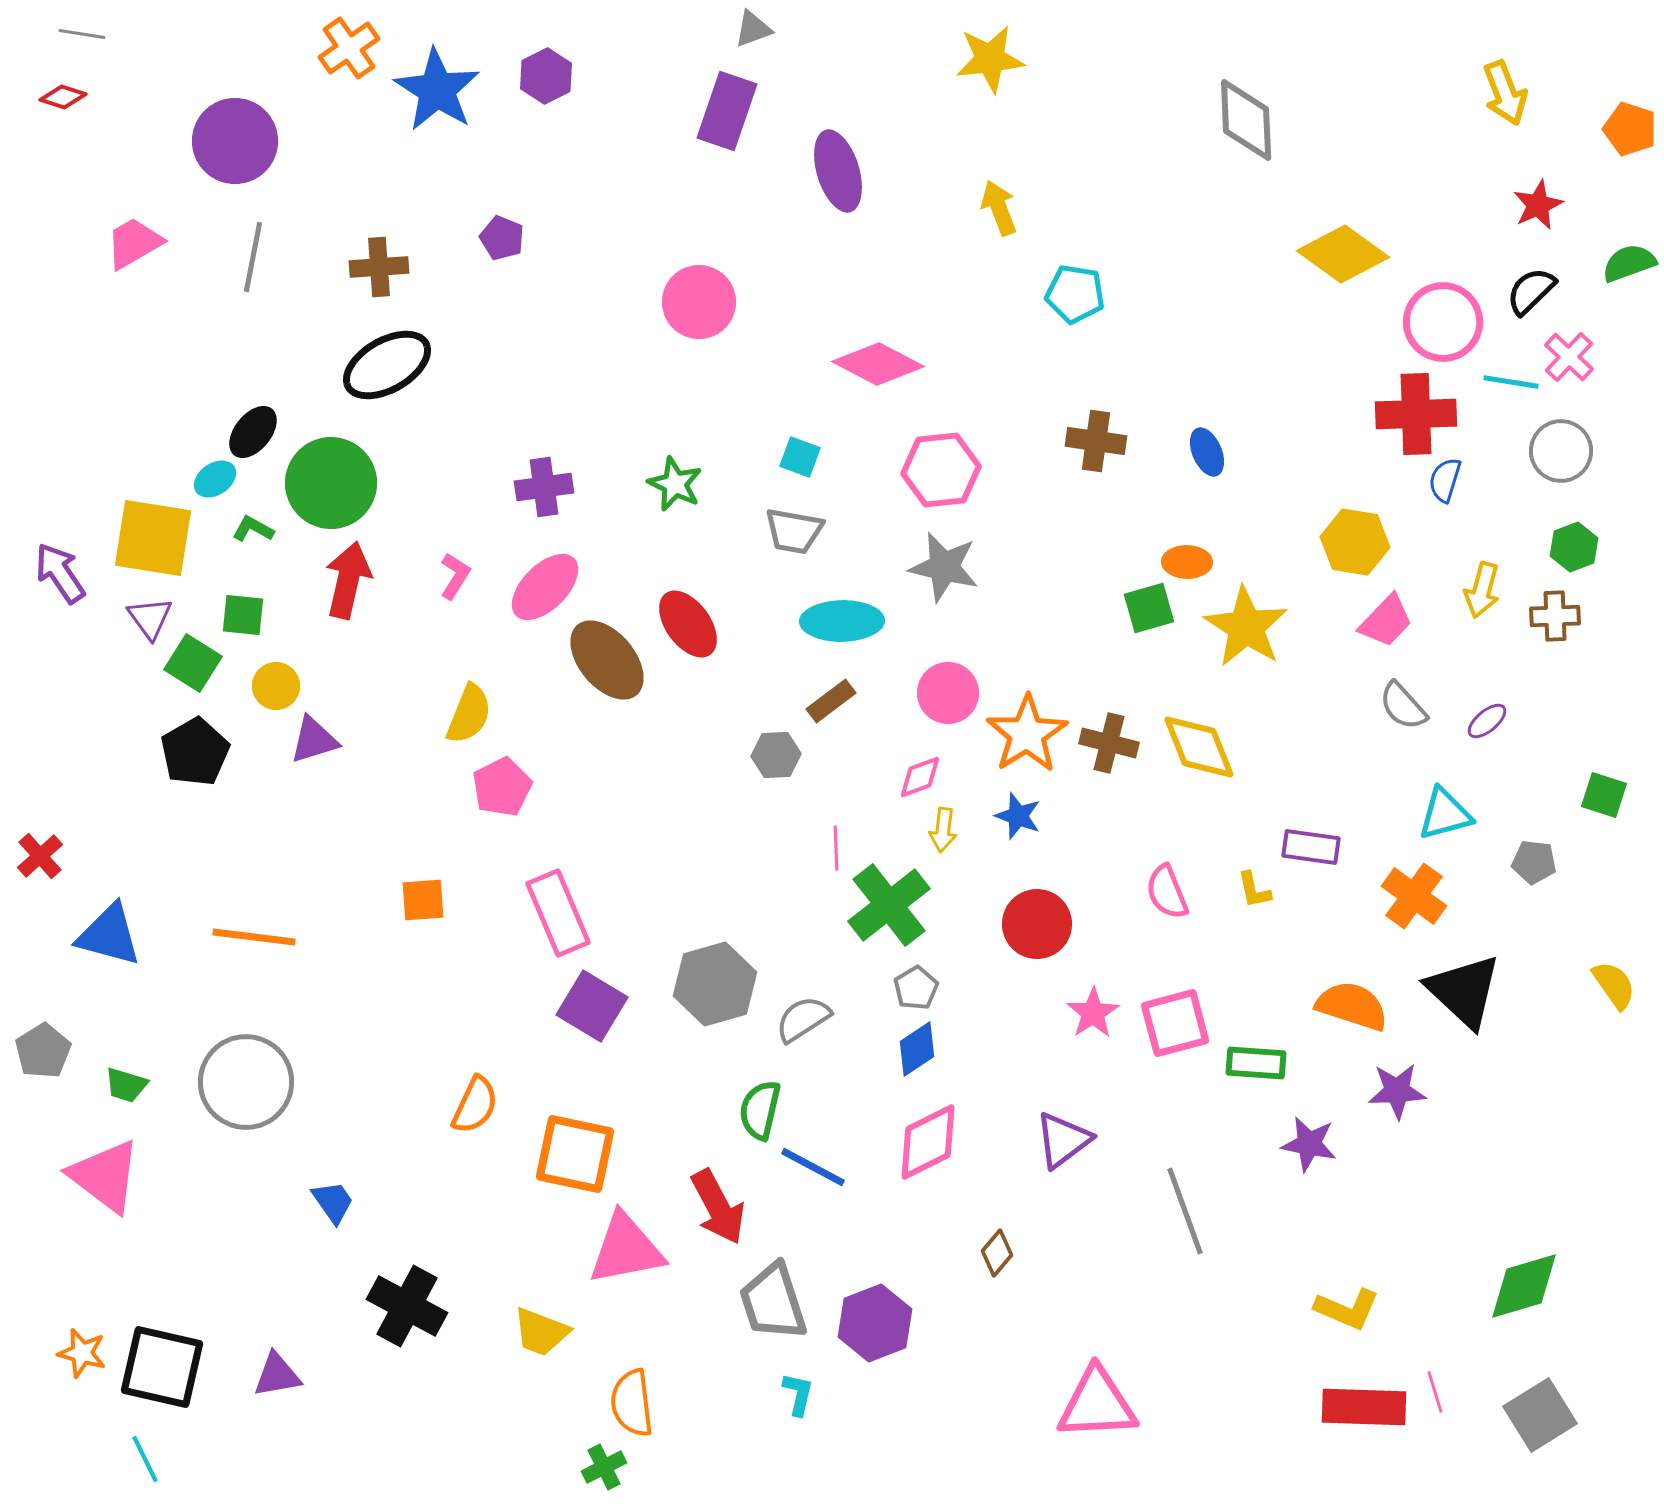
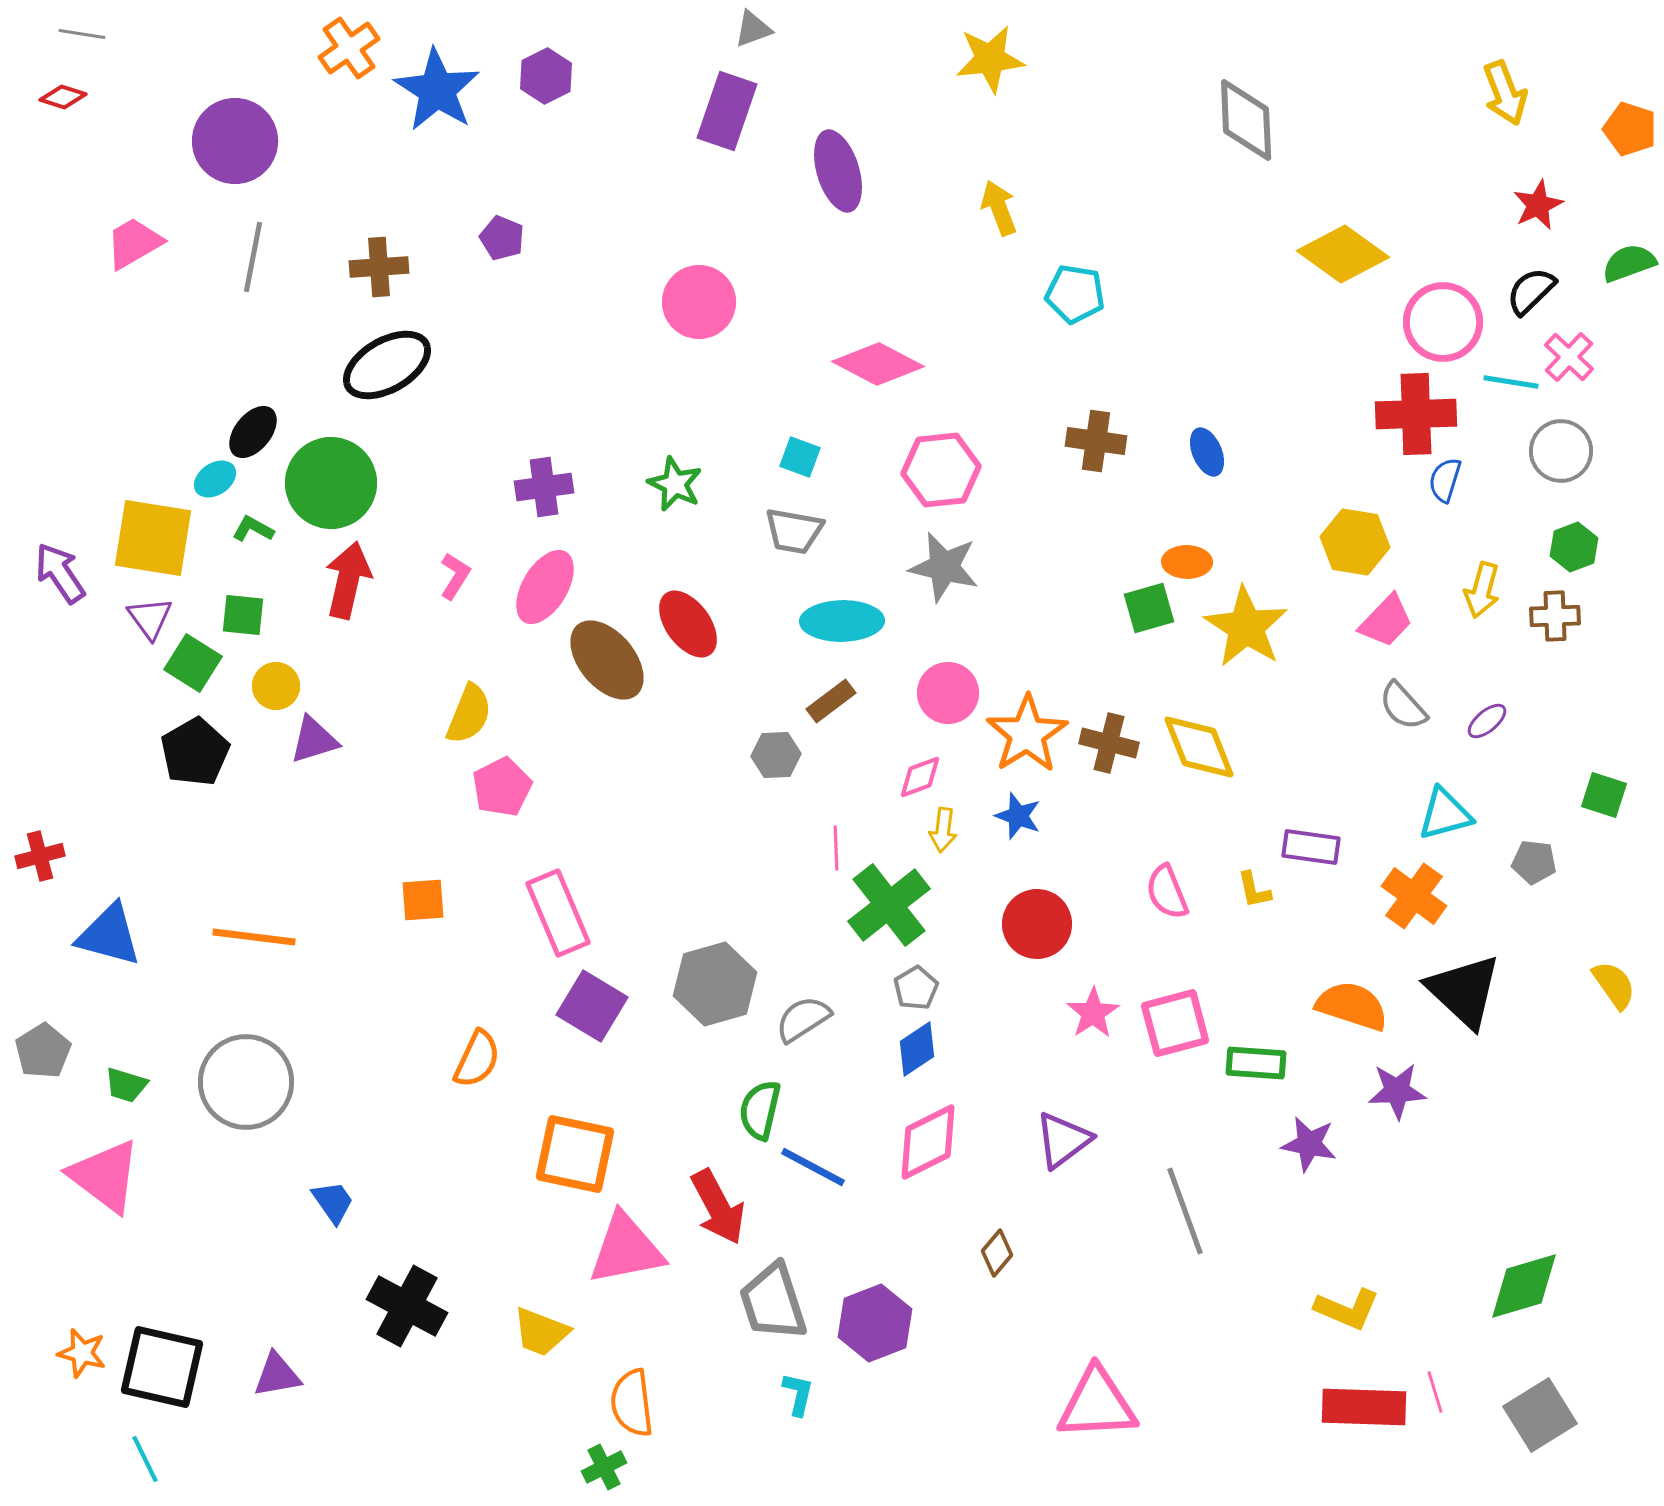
pink ellipse at (545, 587): rotated 14 degrees counterclockwise
red cross at (40, 856): rotated 27 degrees clockwise
orange semicircle at (475, 1105): moved 2 px right, 46 px up
